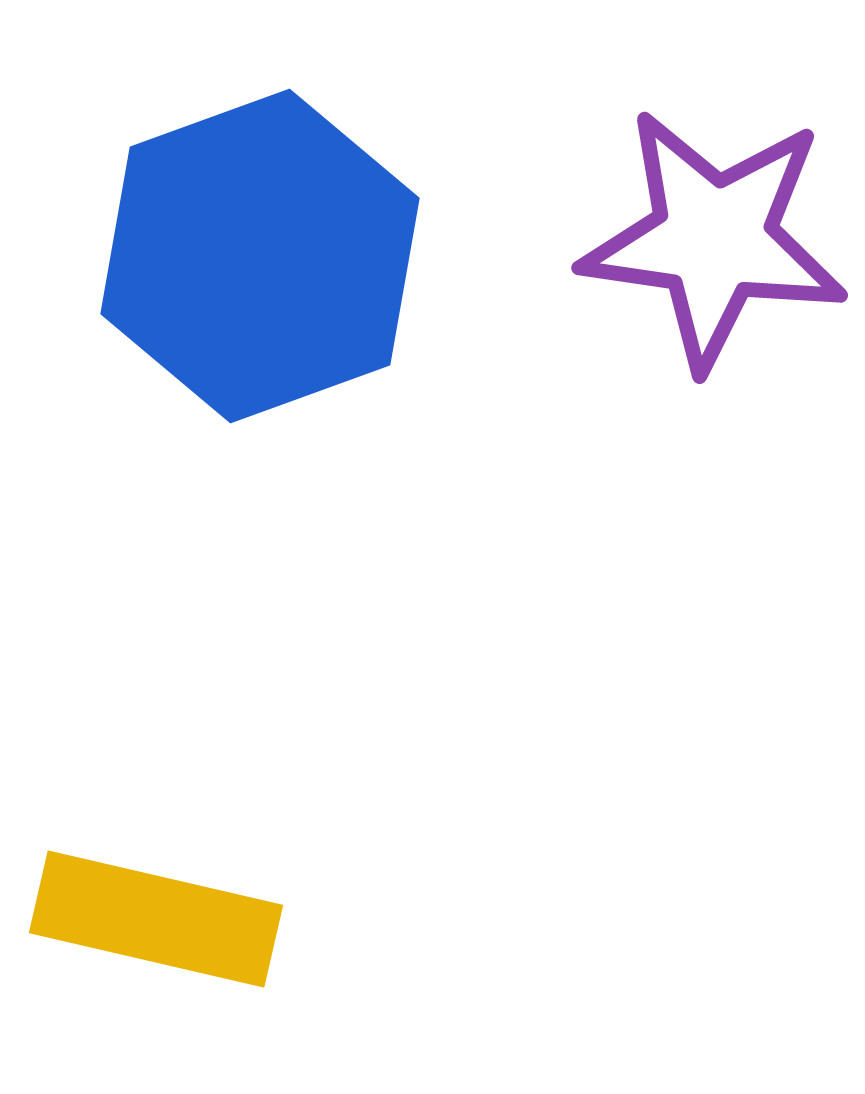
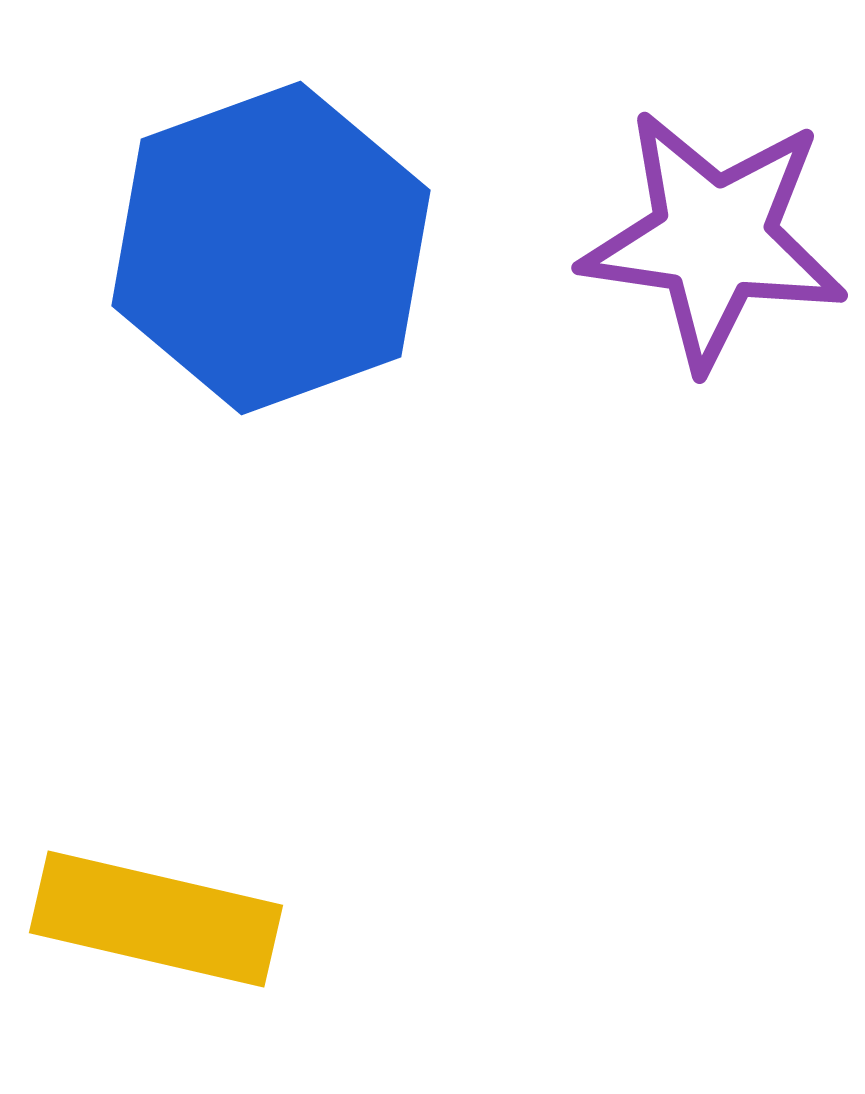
blue hexagon: moved 11 px right, 8 px up
